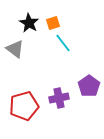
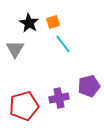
orange square: moved 1 px up
cyan line: moved 1 px down
gray triangle: rotated 24 degrees clockwise
purple pentagon: rotated 20 degrees clockwise
